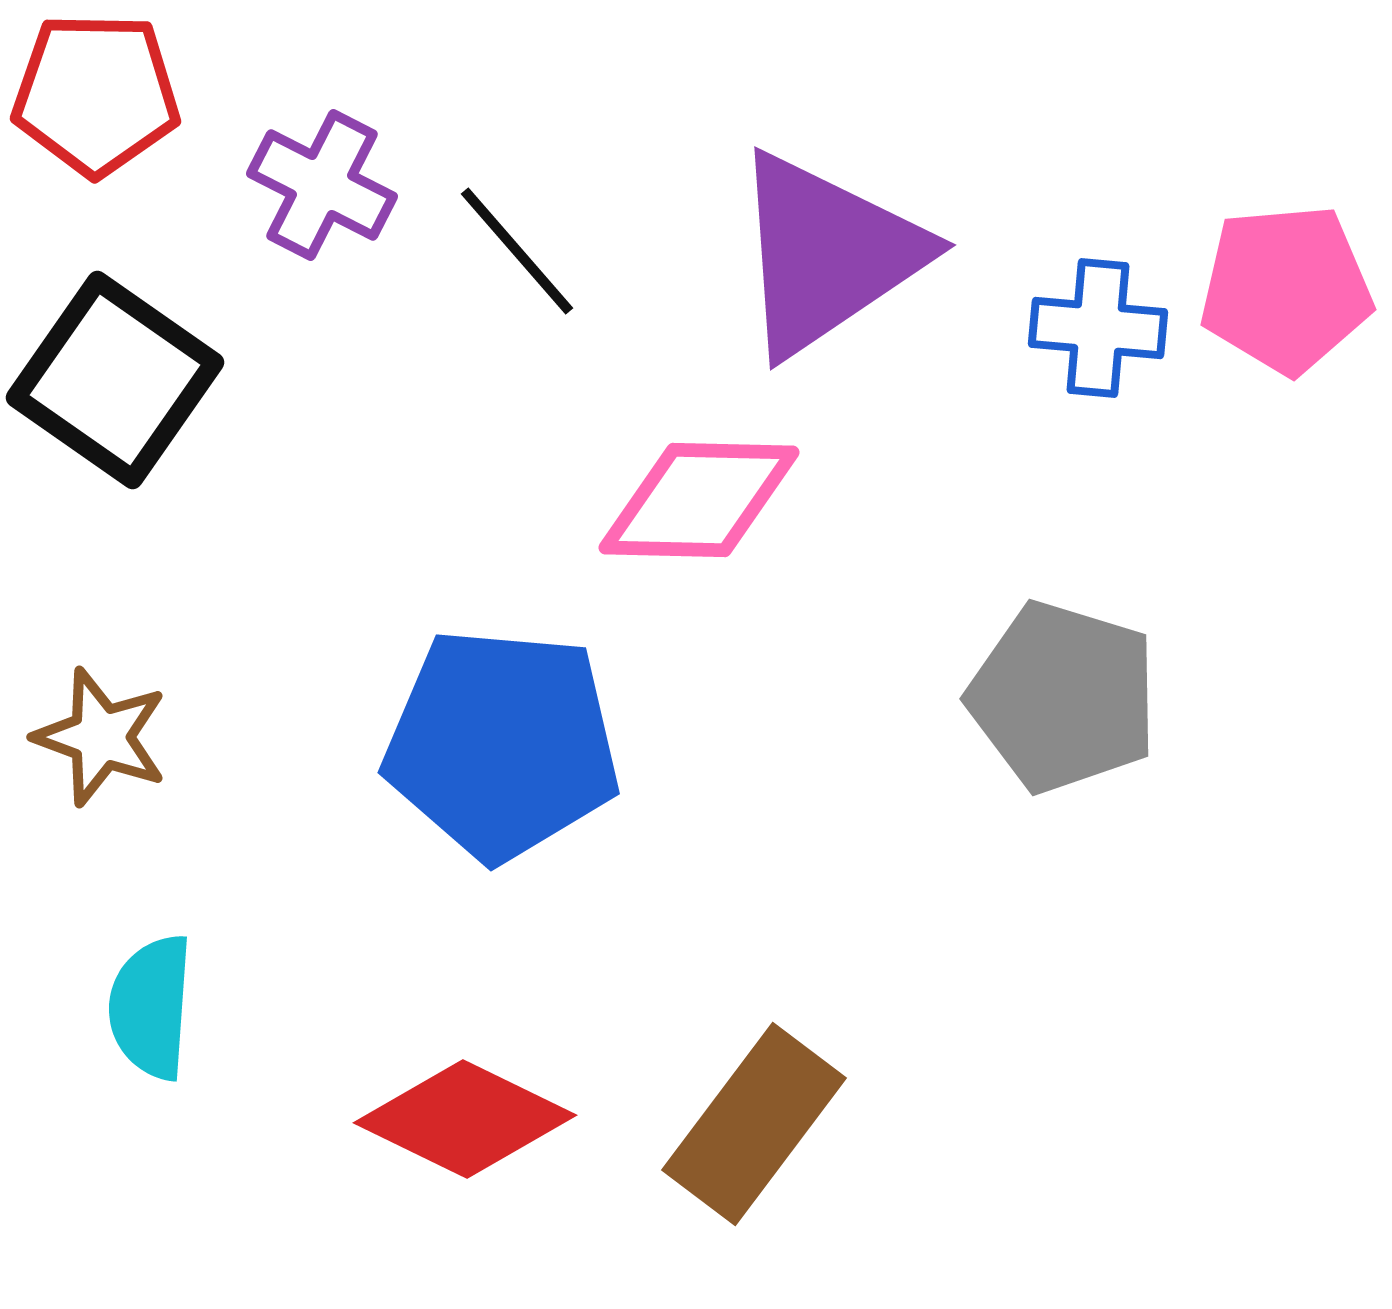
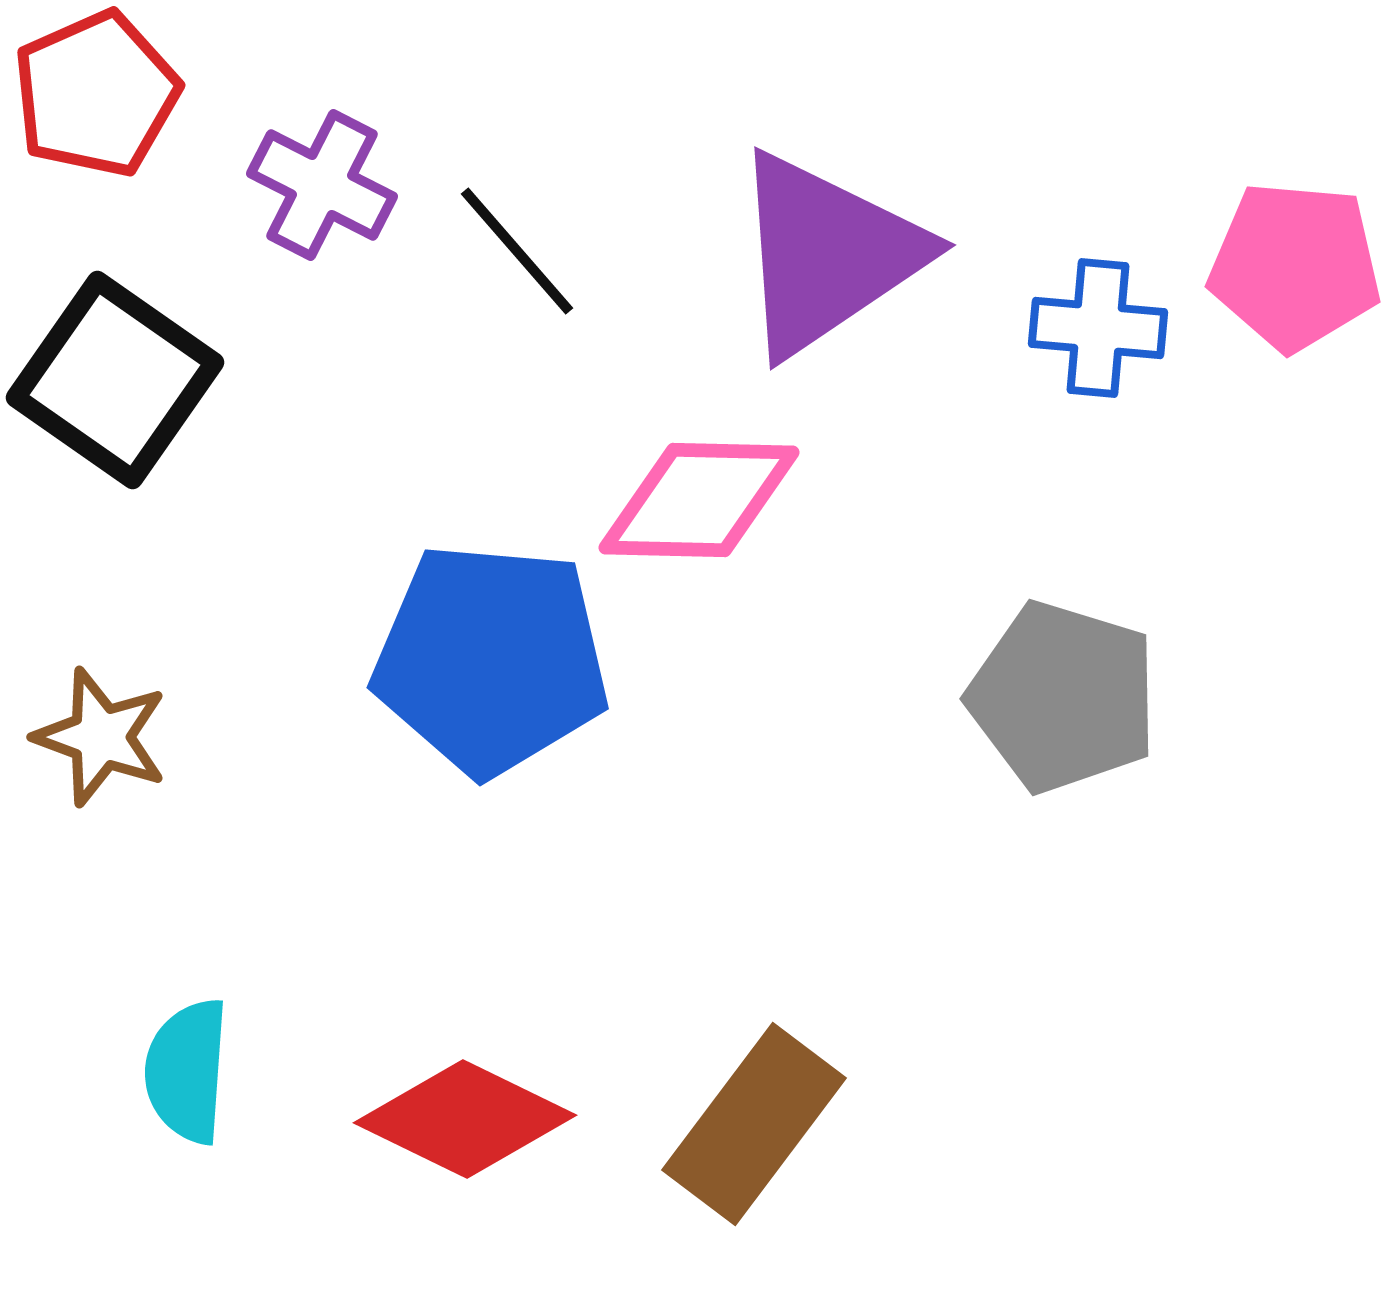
red pentagon: rotated 25 degrees counterclockwise
pink pentagon: moved 9 px right, 23 px up; rotated 10 degrees clockwise
blue pentagon: moved 11 px left, 85 px up
cyan semicircle: moved 36 px right, 64 px down
